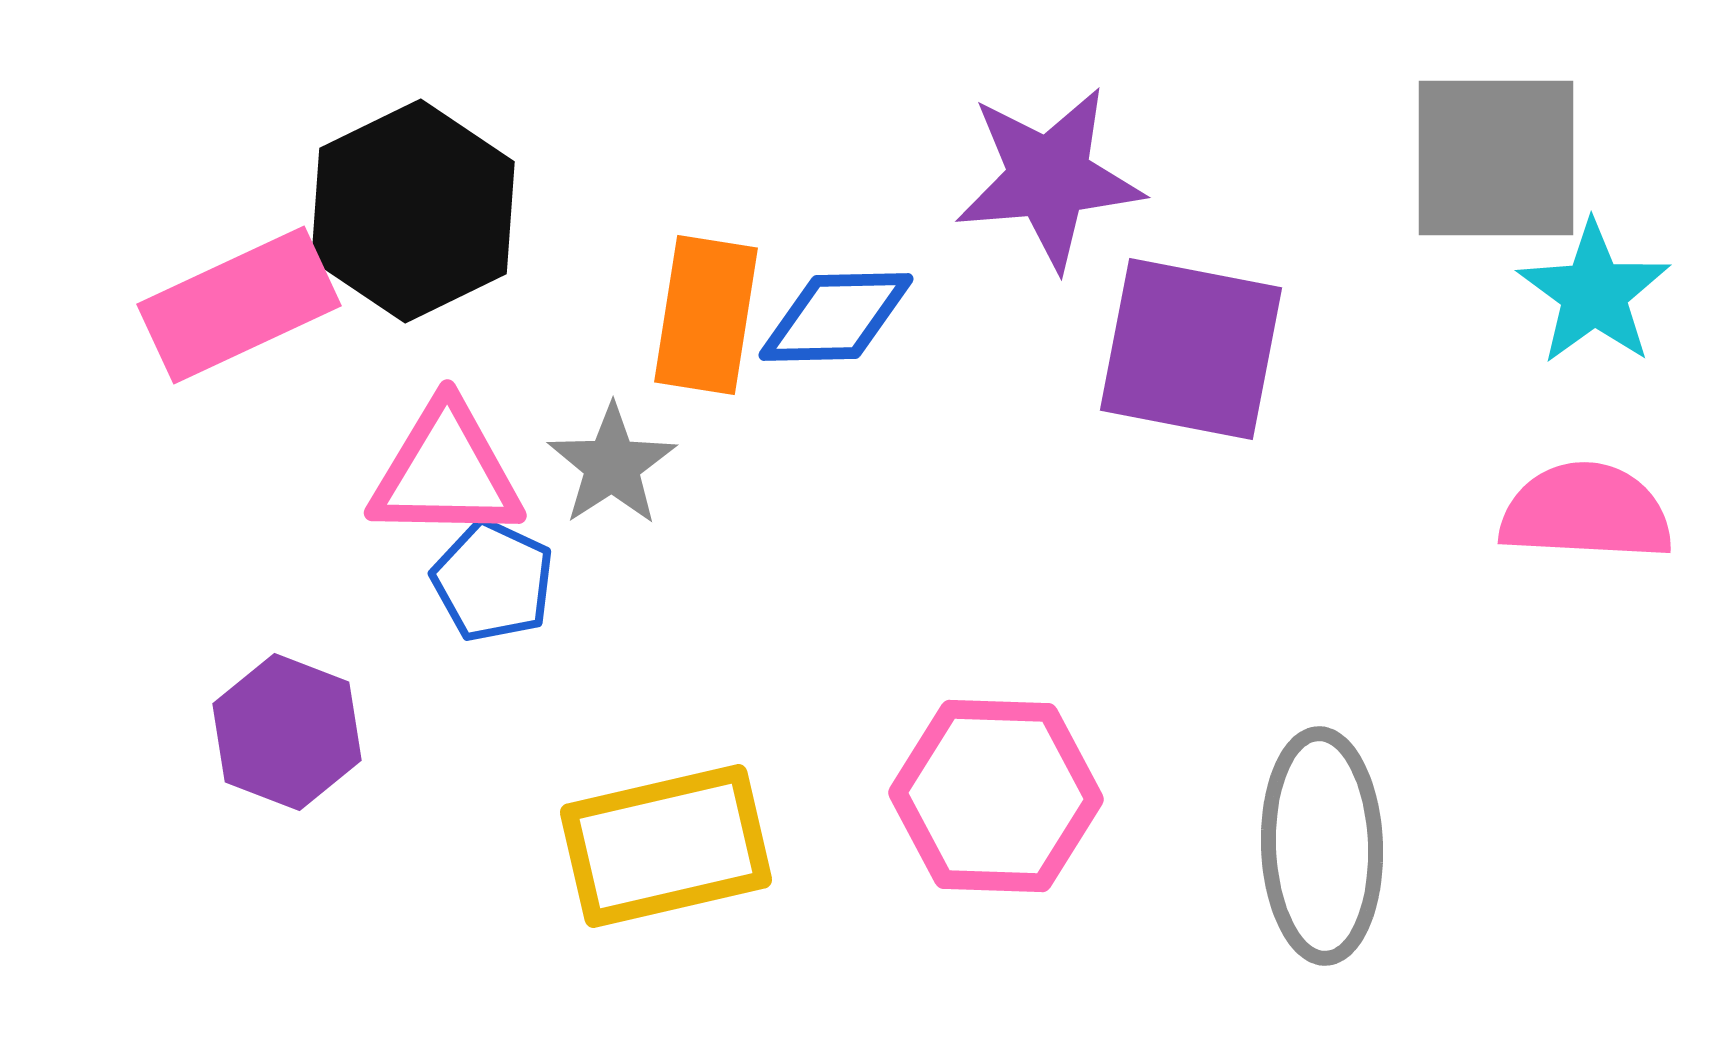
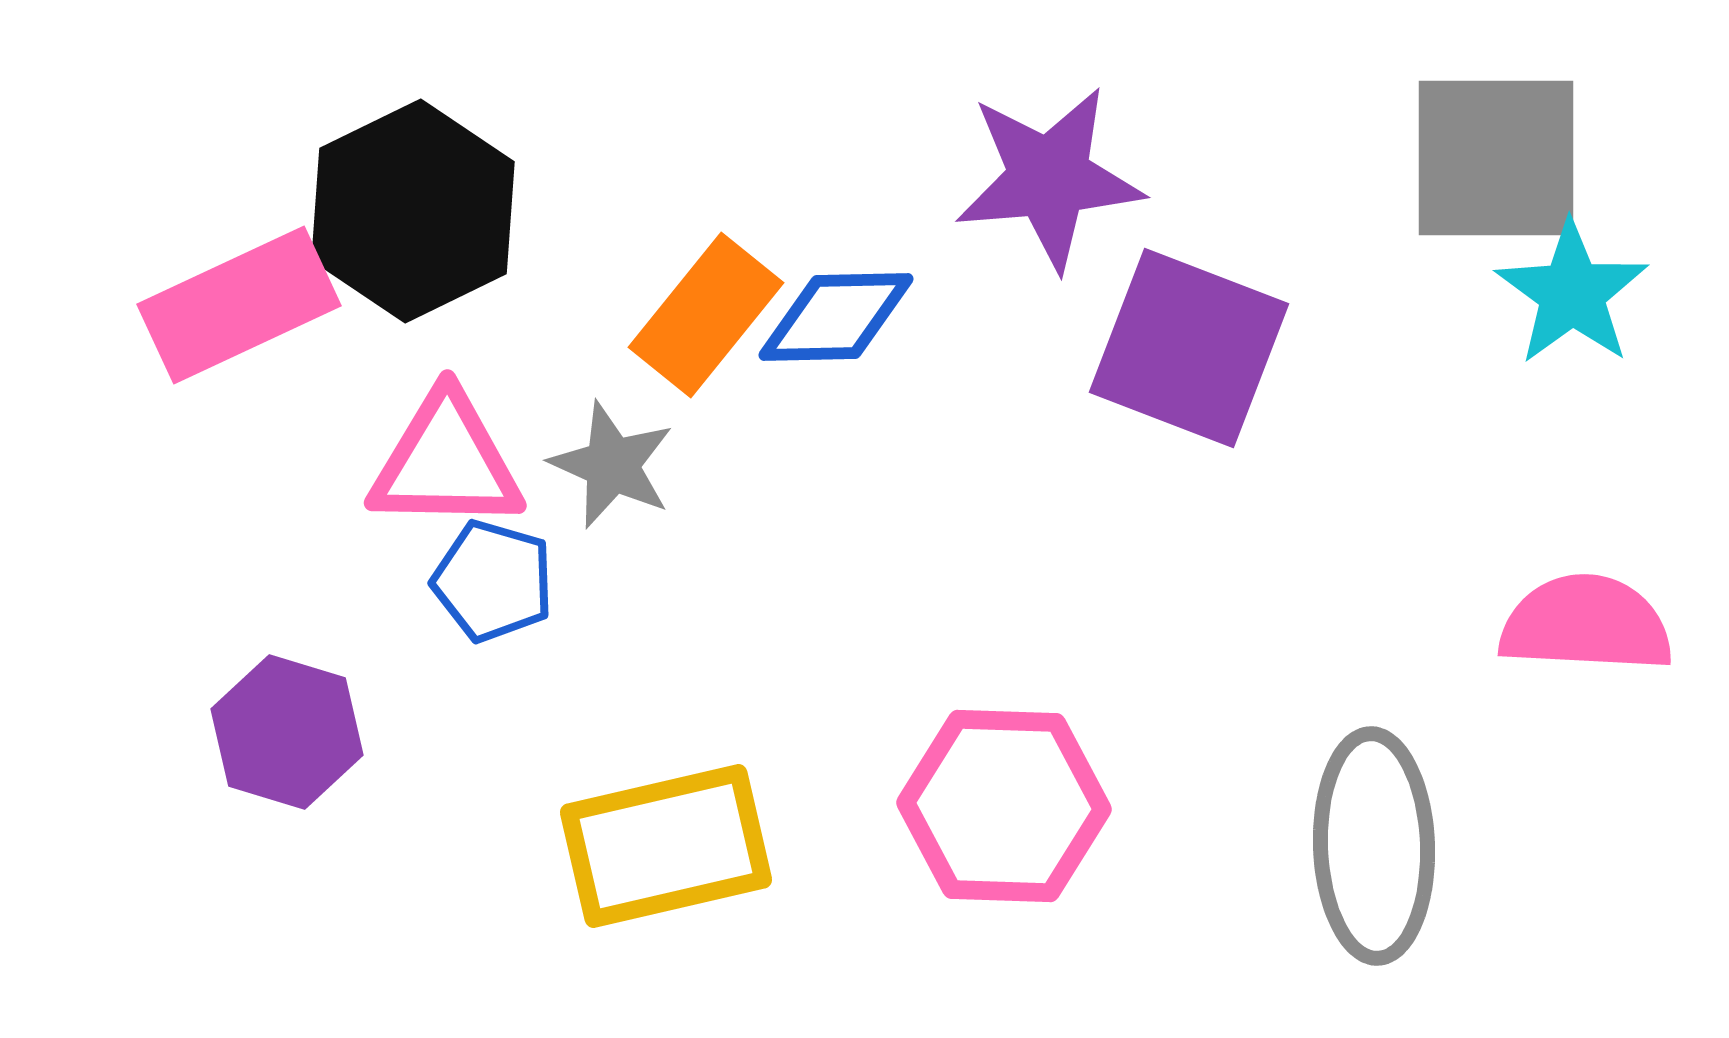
cyan star: moved 22 px left
orange rectangle: rotated 30 degrees clockwise
purple square: moved 2 px left, 1 px up; rotated 10 degrees clockwise
gray star: rotated 15 degrees counterclockwise
pink triangle: moved 10 px up
pink semicircle: moved 112 px down
blue pentagon: rotated 9 degrees counterclockwise
purple hexagon: rotated 4 degrees counterclockwise
pink hexagon: moved 8 px right, 10 px down
gray ellipse: moved 52 px right
